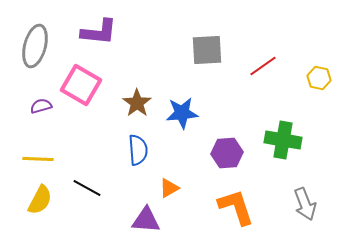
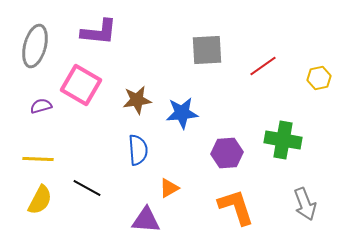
yellow hexagon: rotated 25 degrees counterclockwise
brown star: moved 3 px up; rotated 28 degrees clockwise
